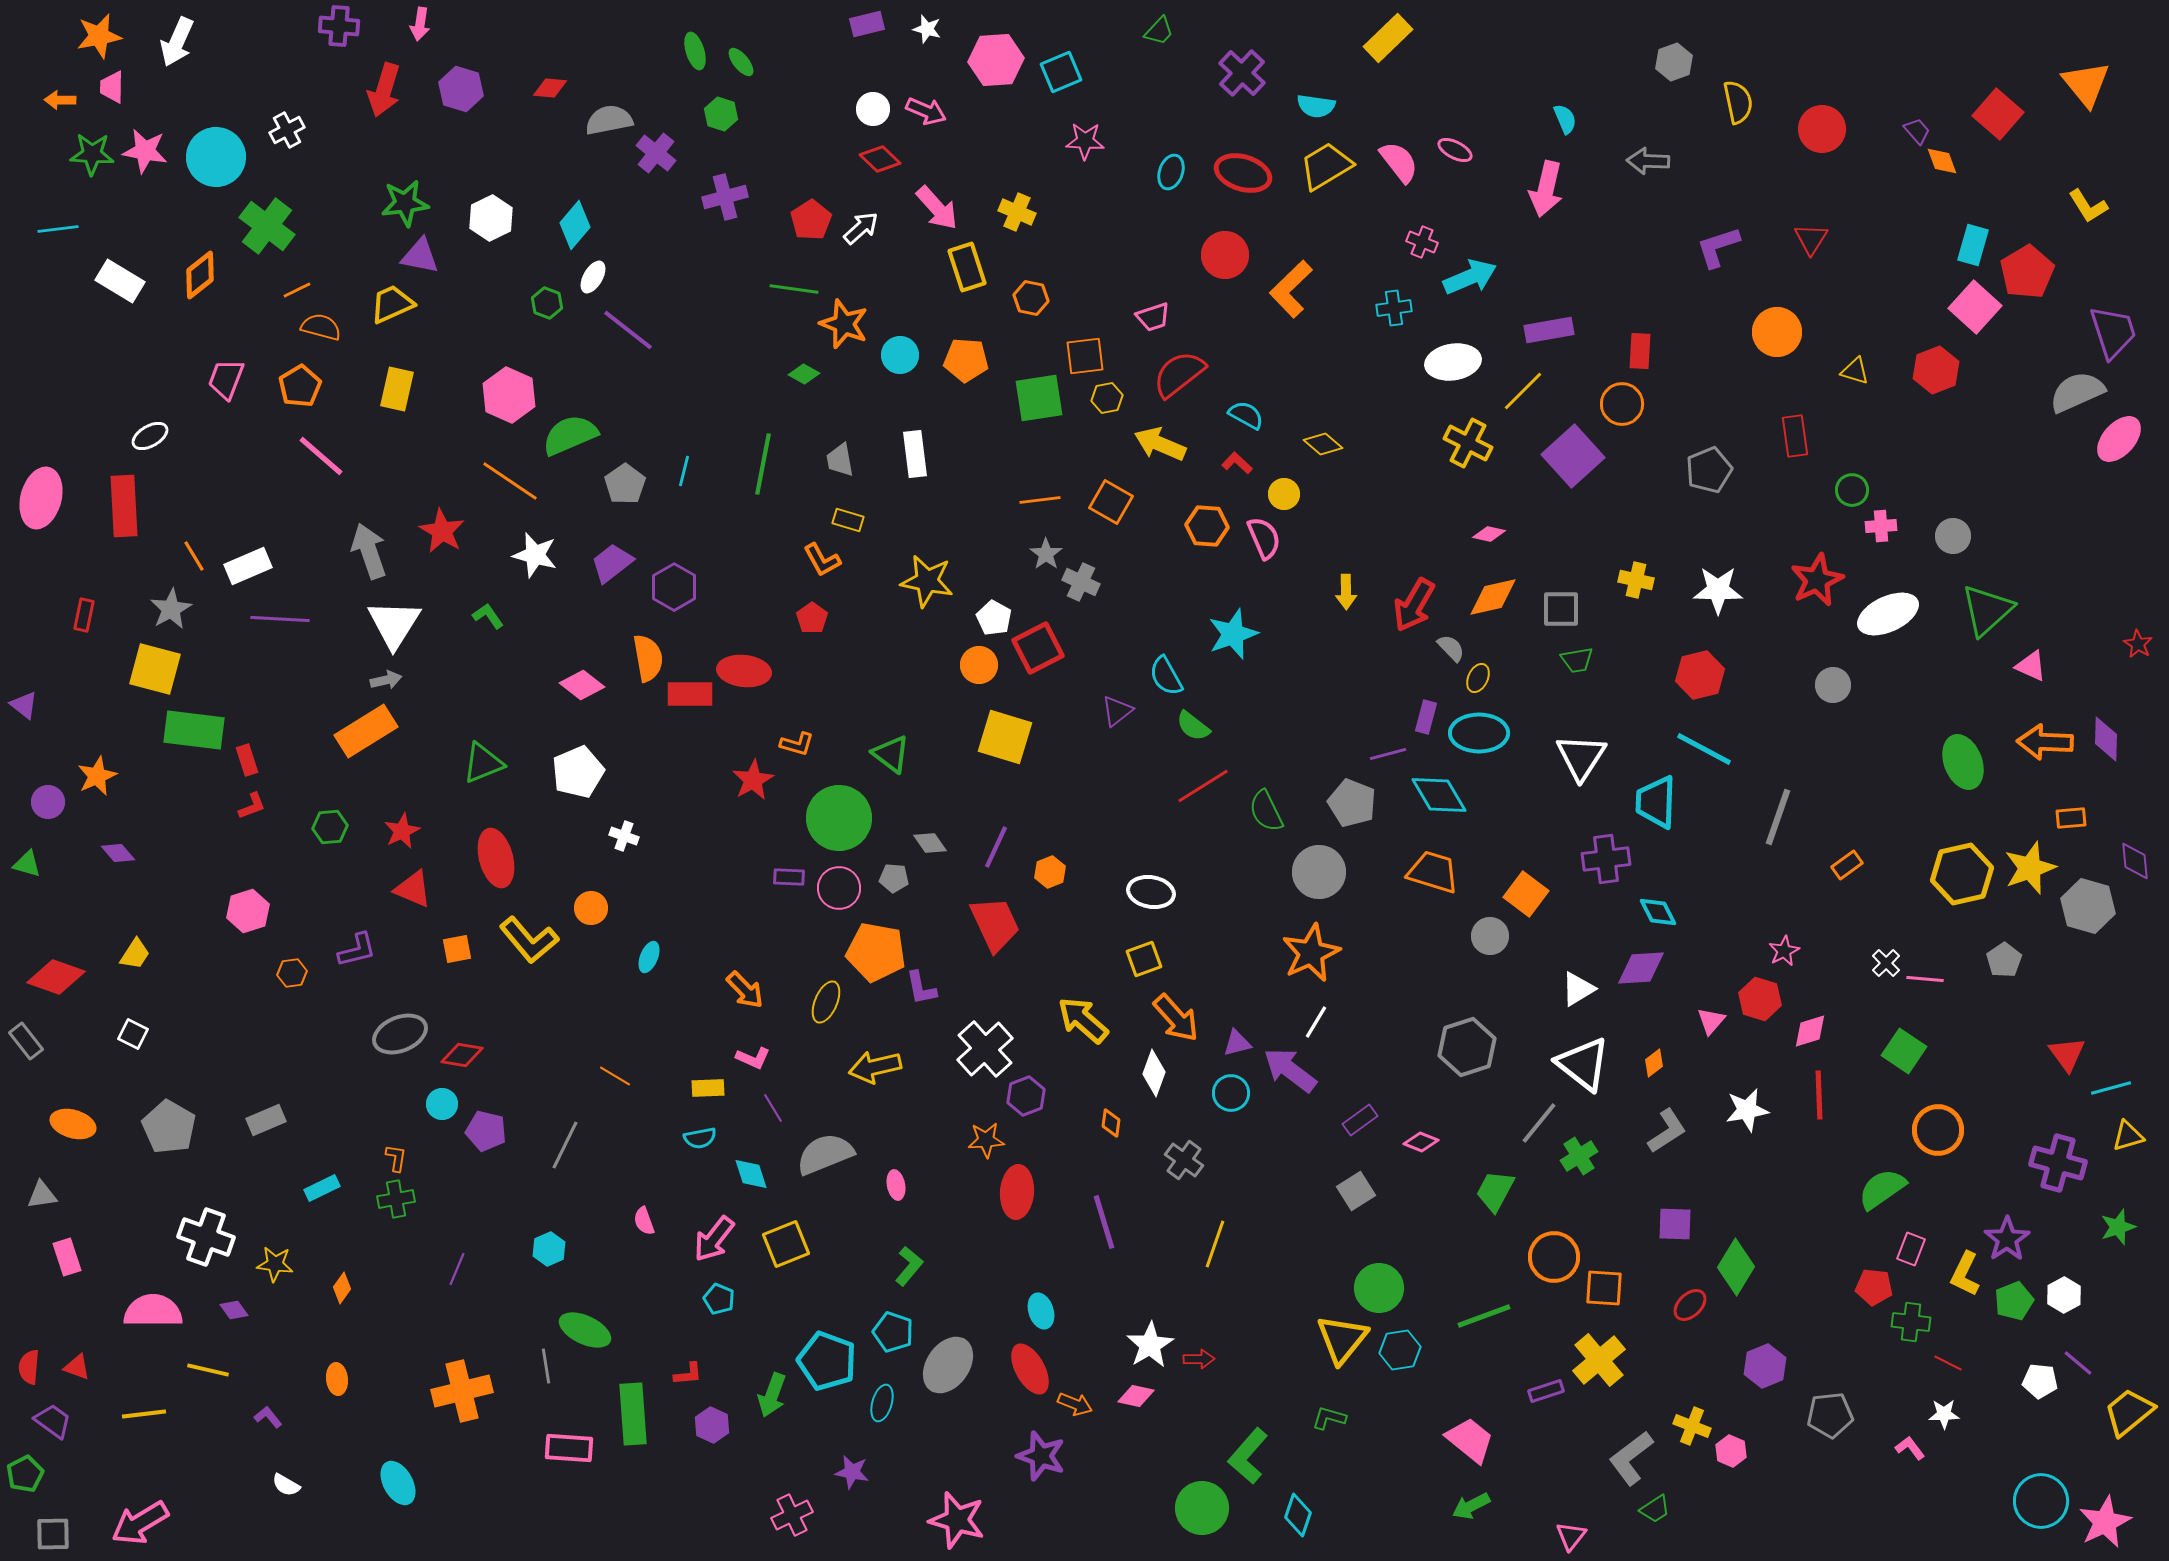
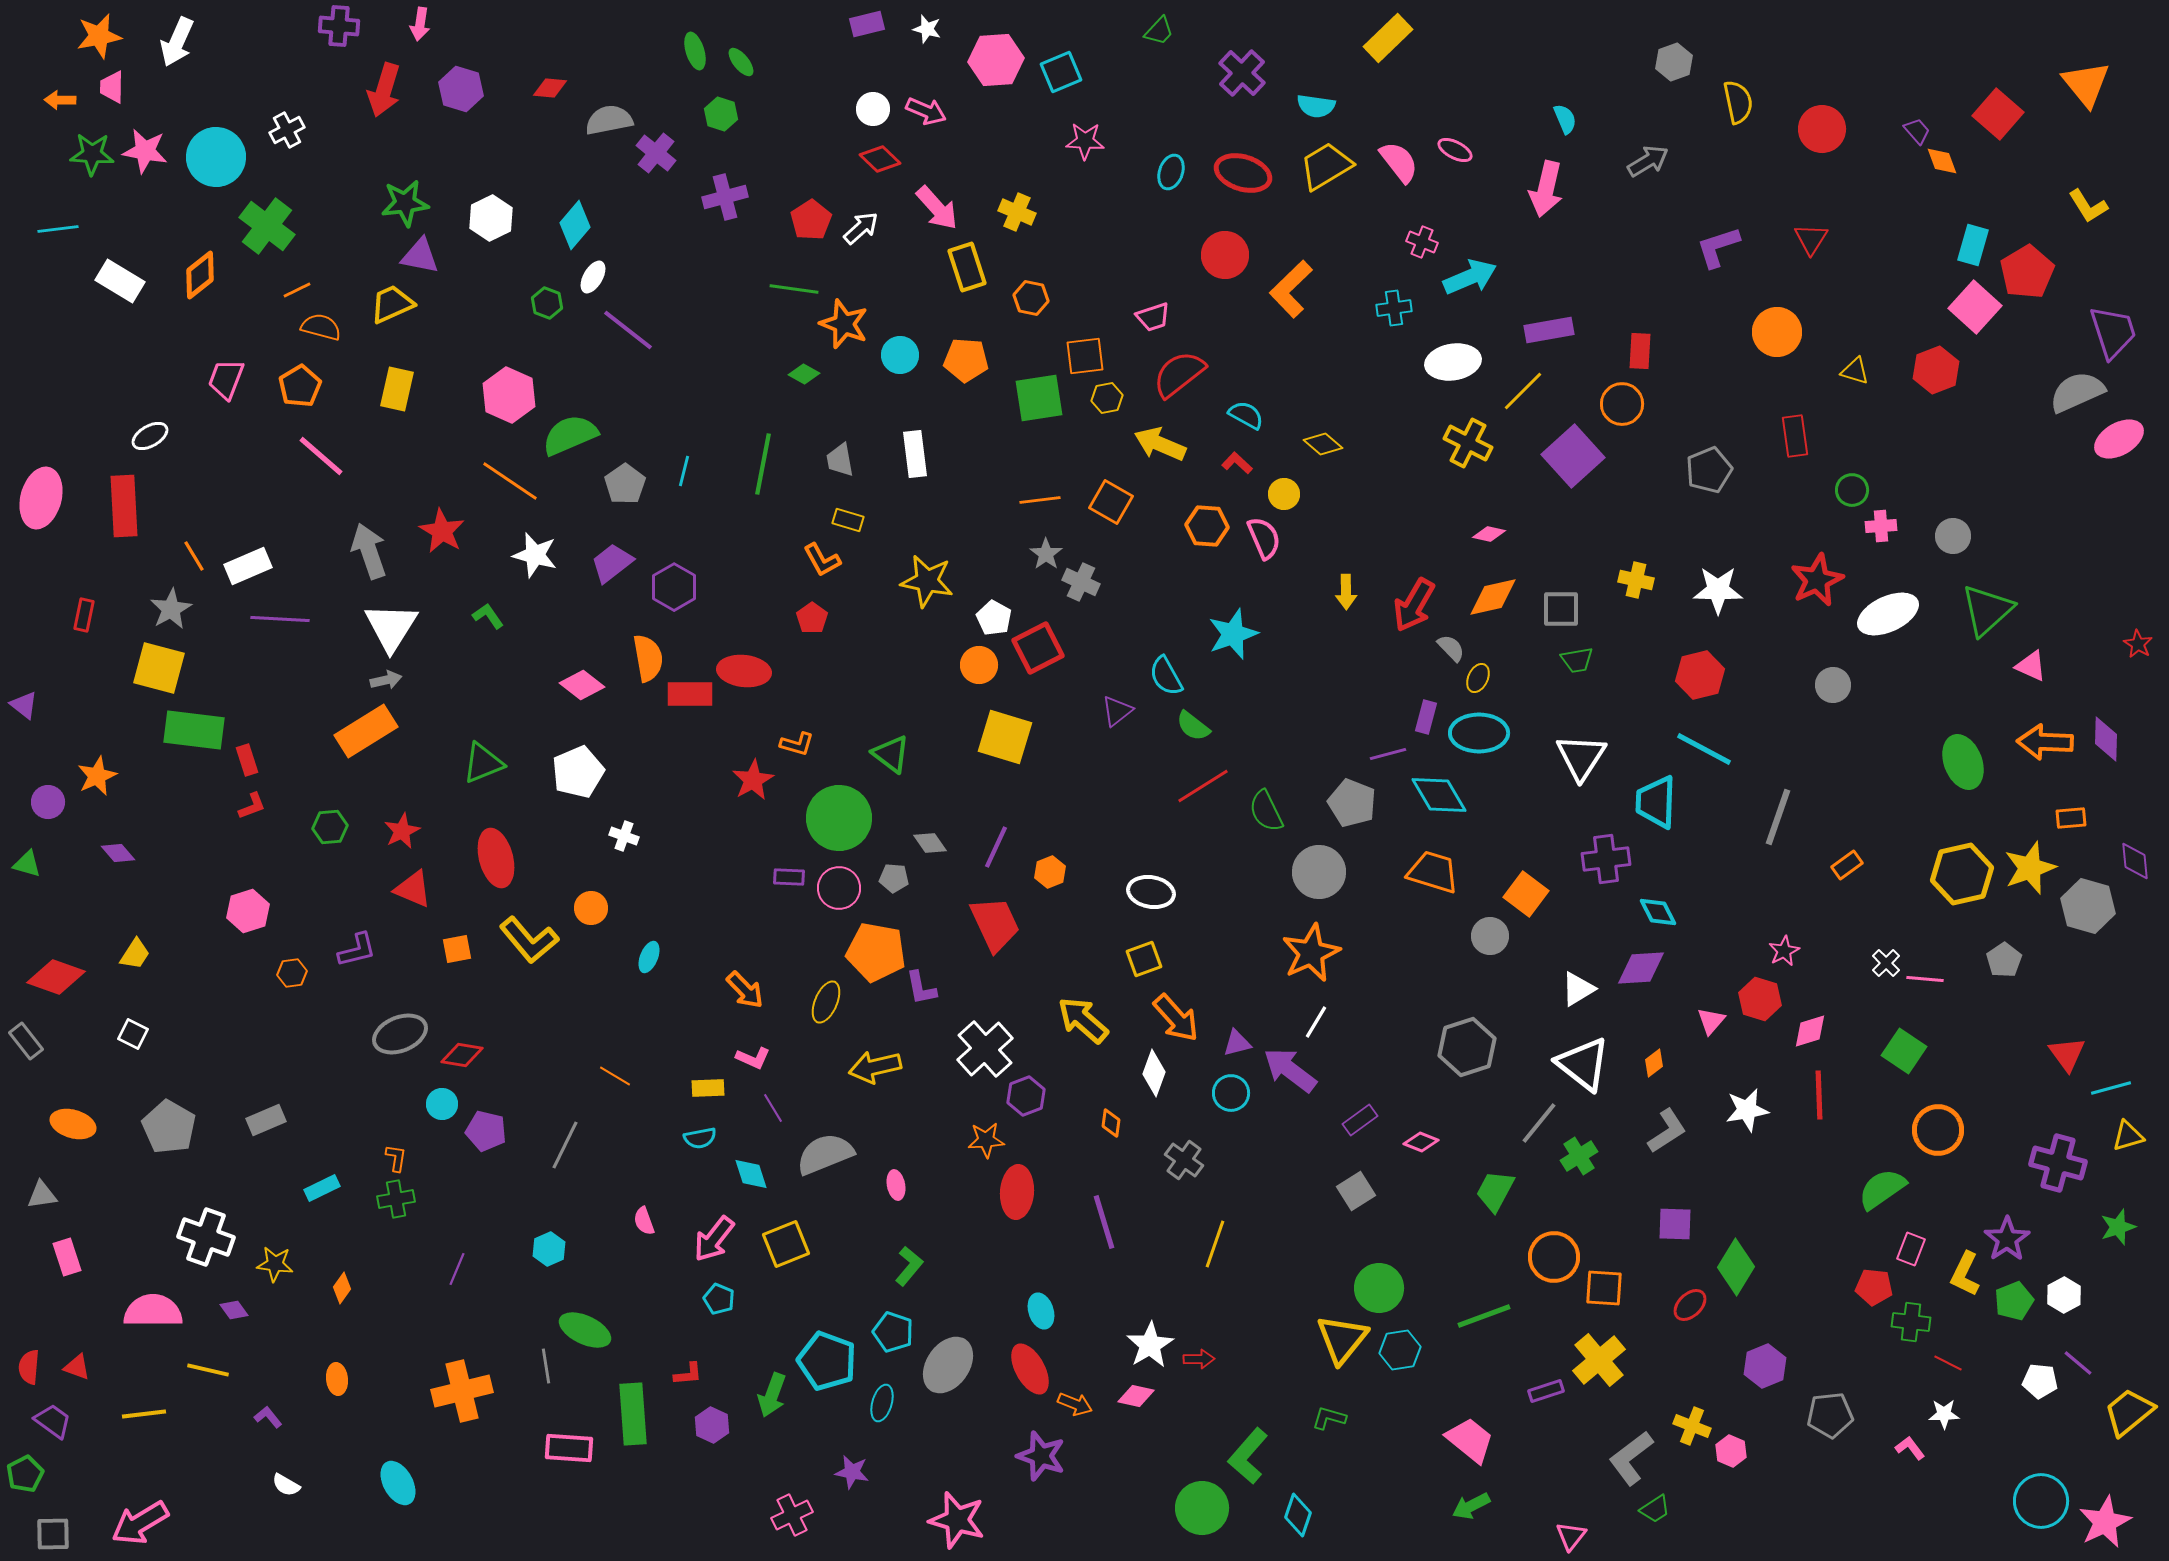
gray arrow at (1648, 161): rotated 147 degrees clockwise
pink ellipse at (2119, 439): rotated 18 degrees clockwise
white triangle at (394, 624): moved 3 px left, 3 px down
yellow square at (155, 669): moved 4 px right, 1 px up
